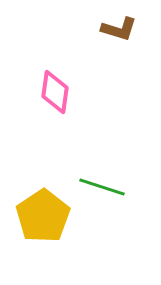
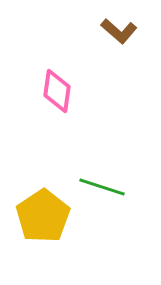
brown L-shape: moved 2 px down; rotated 24 degrees clockwise
pink diamond: moved 2 px right, 1 px up
